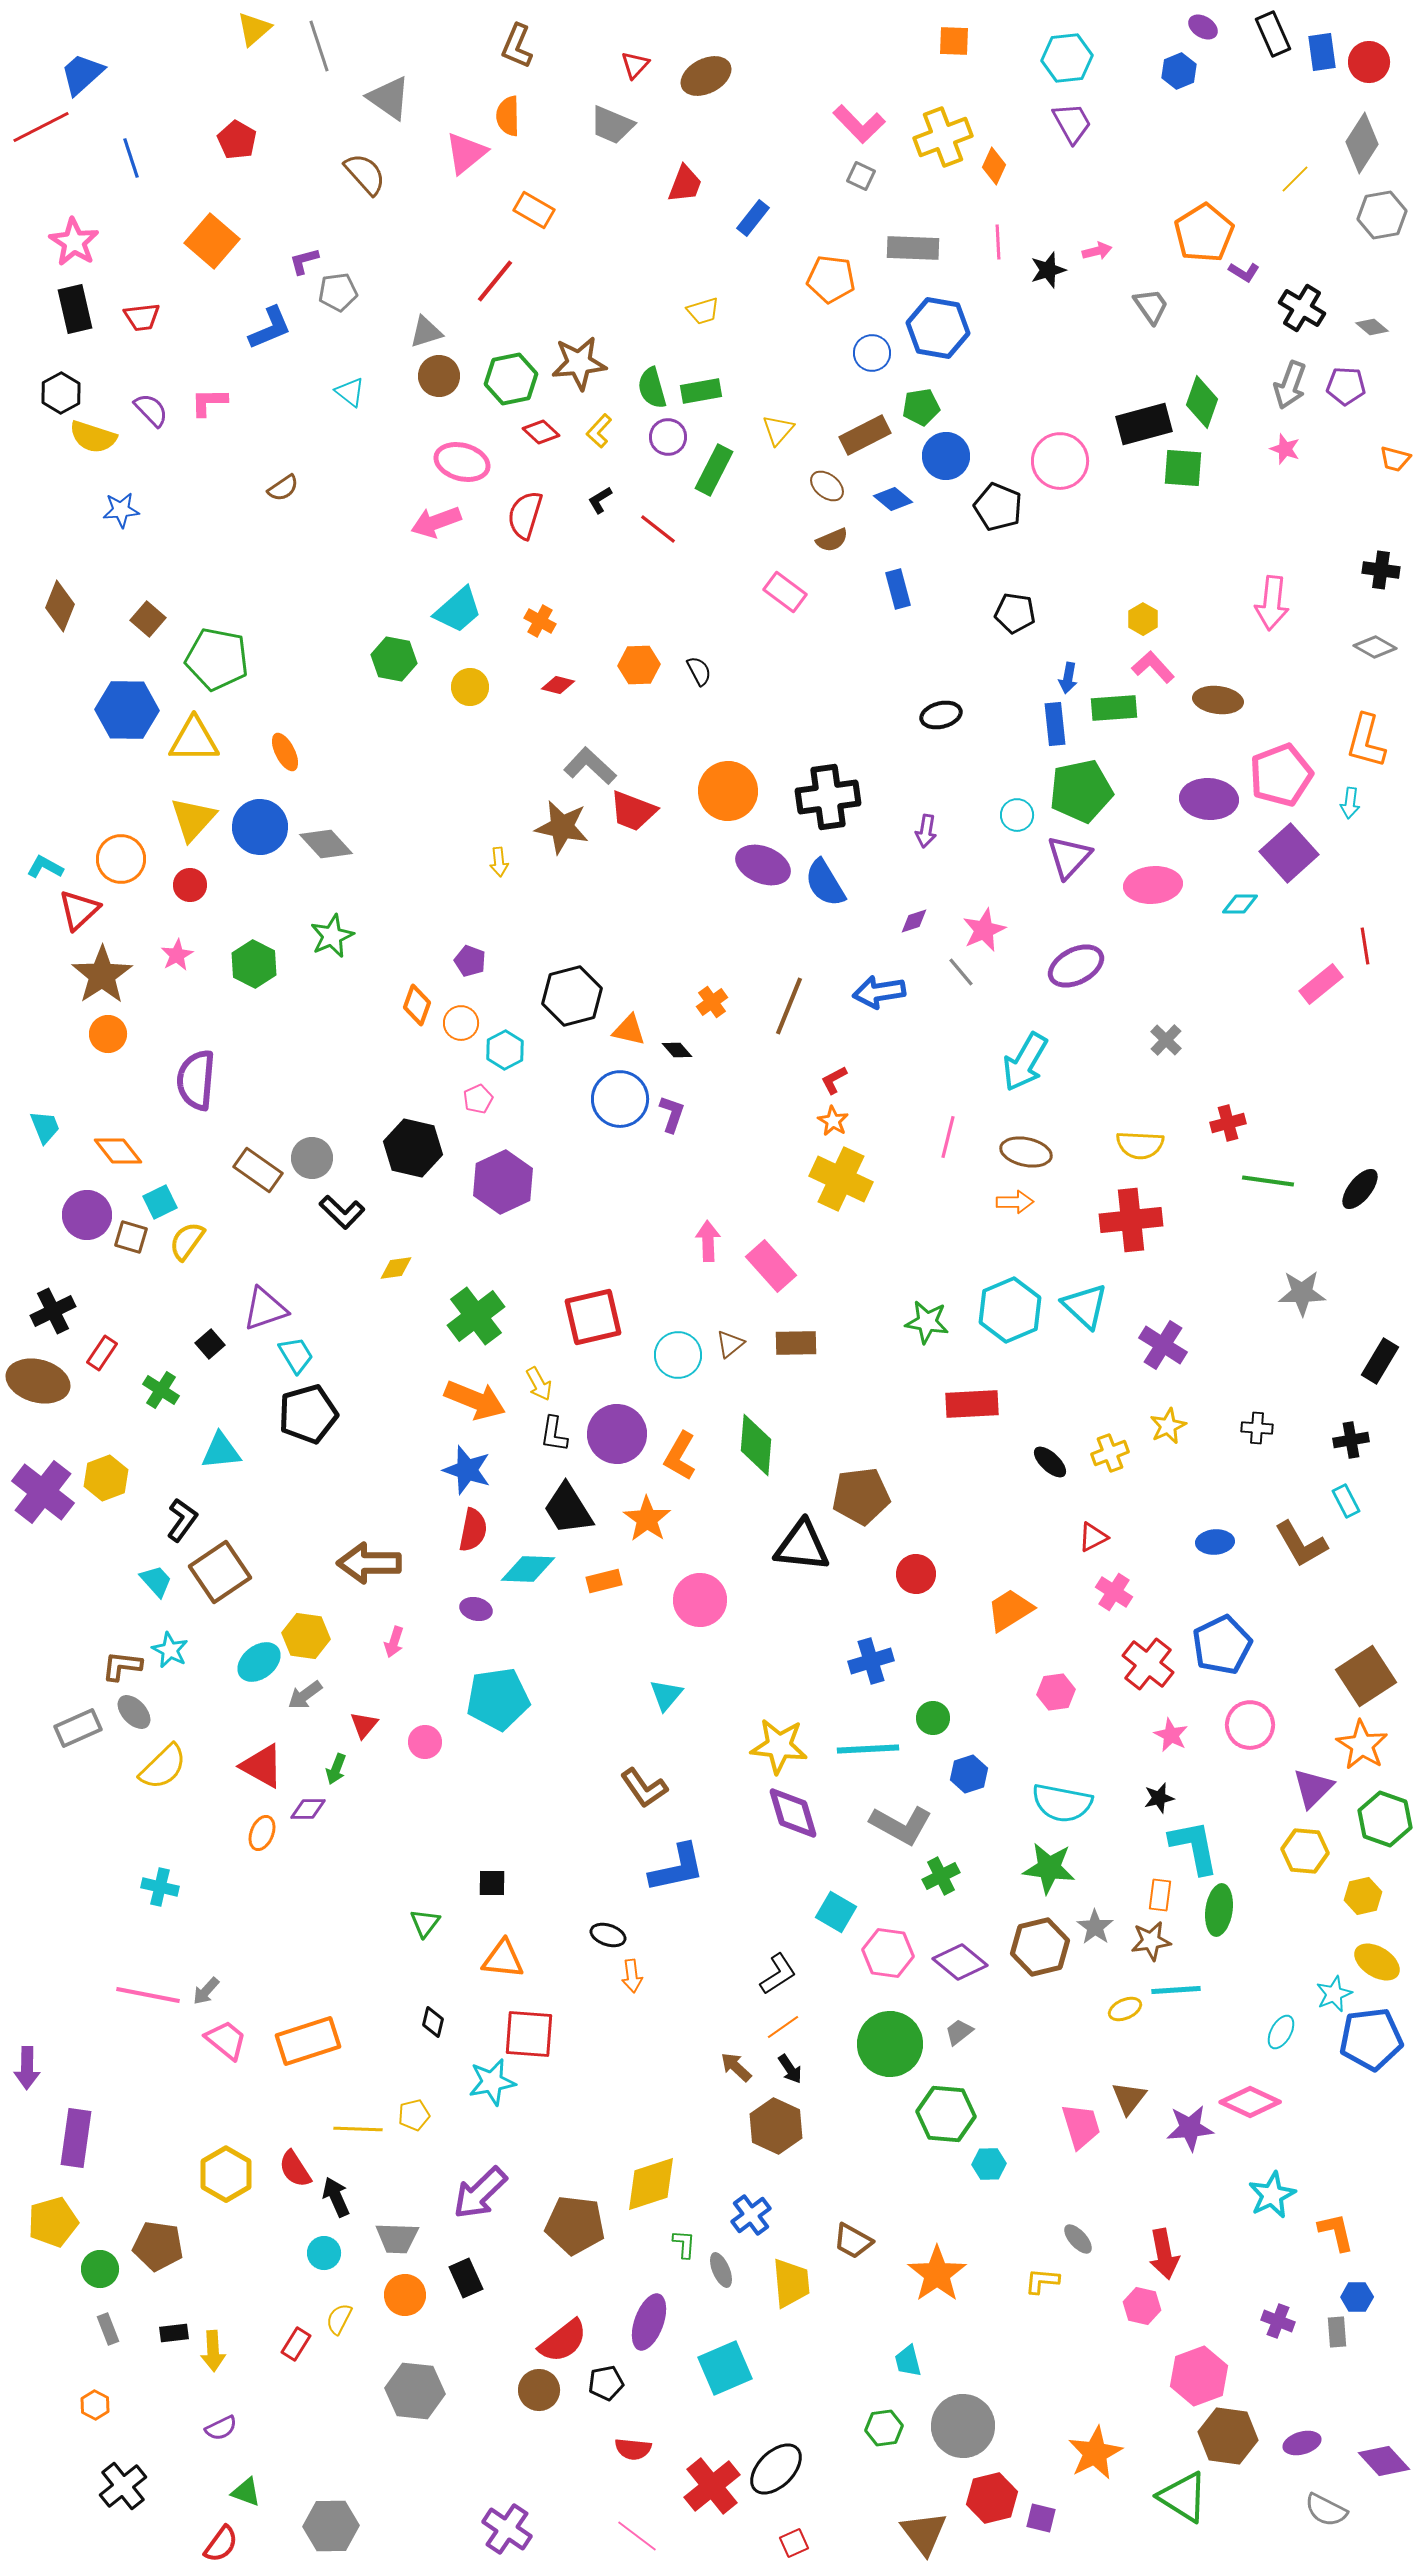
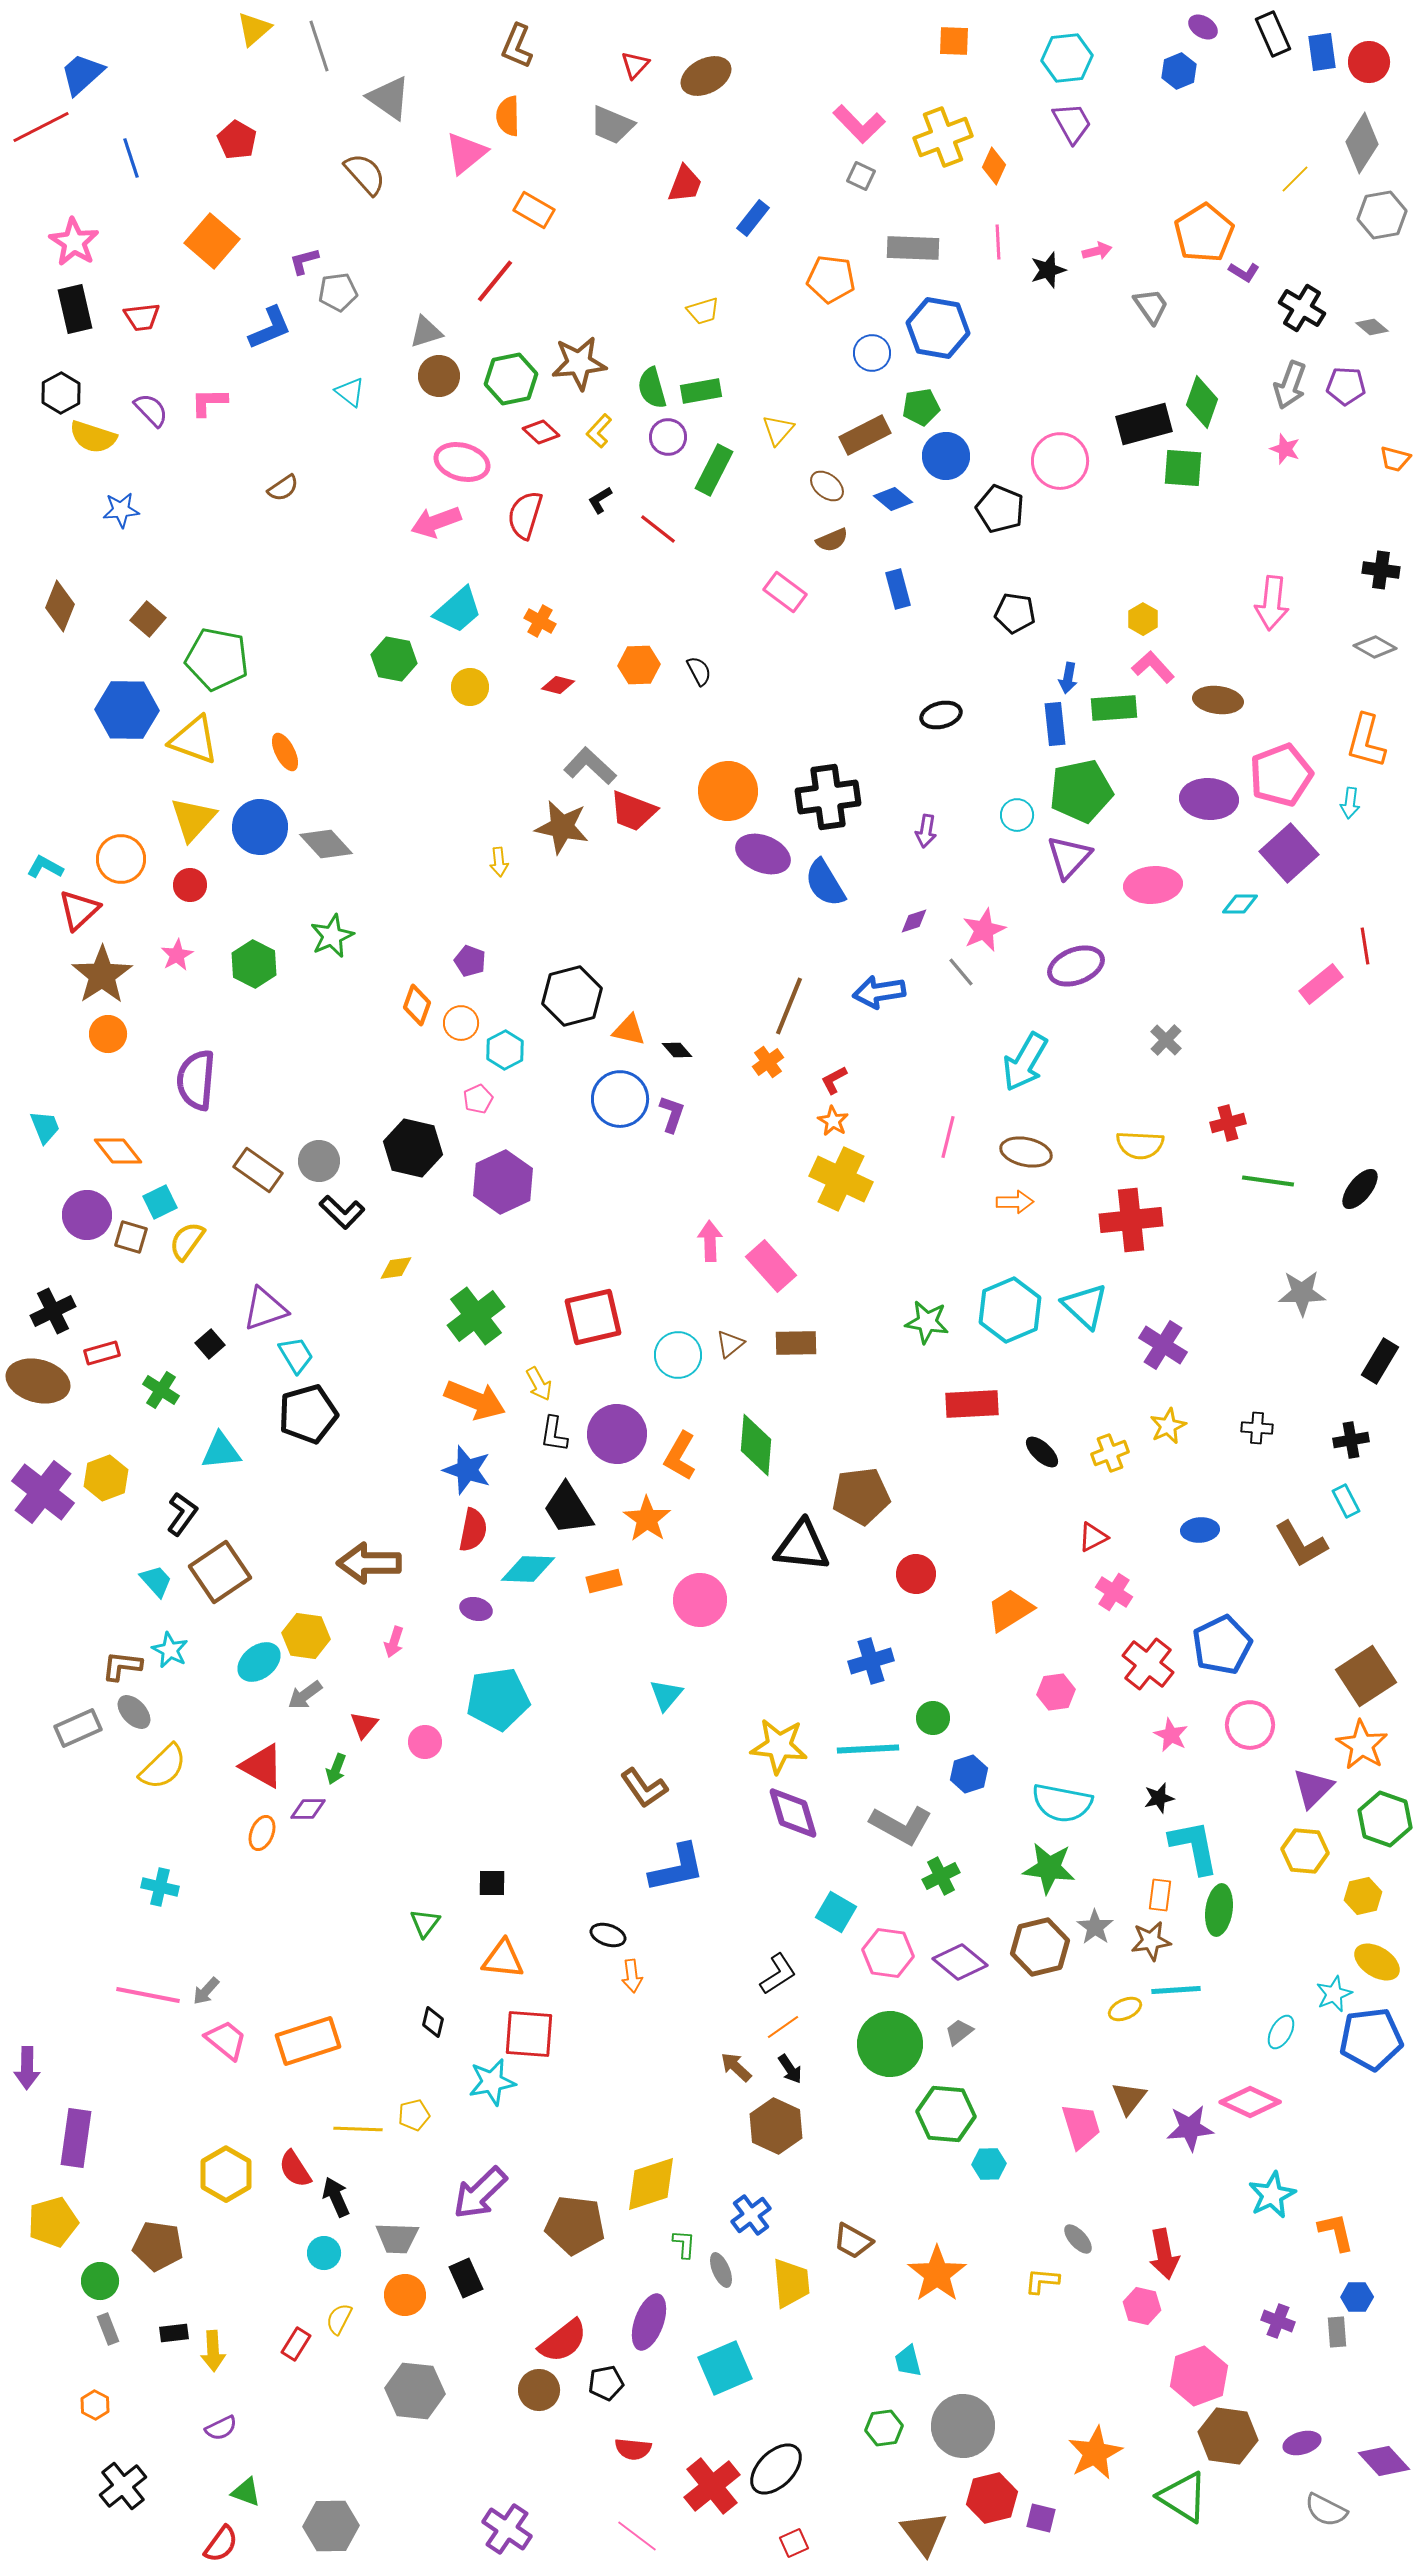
black pentagon at (998, 507): moved 2 px right, 2 px down
yellow triangle at (194, 740): rotated 20 degrees clockwise
purple ellipse at (763, 865): moved 11 px up
purple ellipse at (1076, 966): rotated 6 degrees clockwise
orange cross at (712, 1002): moved 56 px right, 60 px down
gray circle at (312, 1158): moved 7 px right, 3 px down
pink arrow at (708, 1241): moved 2 px right
red rectangle at (102, 1353): rotated 40 degrees clockwise
black ellipse at (1050, 1462): moved 8 px left, 10 px up
black L-shape at (182, 1520): moved 6 px up
blue ellipse at (1215, 1542): moved 15 px left, 12 px up
green circle at (100, 2269): moved 12 px down
